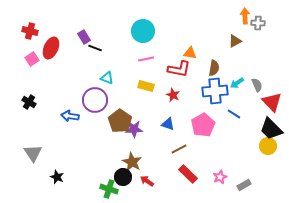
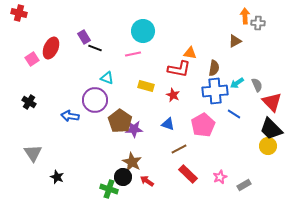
red cross: moved 11 px left, 18 px up
pink line: moved 13 px left, 5 px up
